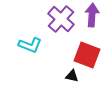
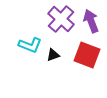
purple arrow: moved 1 px left, 6 px down; rotated 25 degrees counterclockwise
black triangle: moved 19 px left, 21 px up; rotated 32 degrees counterclockwise
